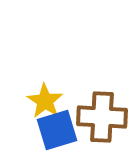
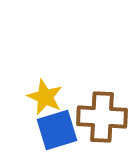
yellow star: moved 4 px up; rotated 9 degrees counterclockwise
